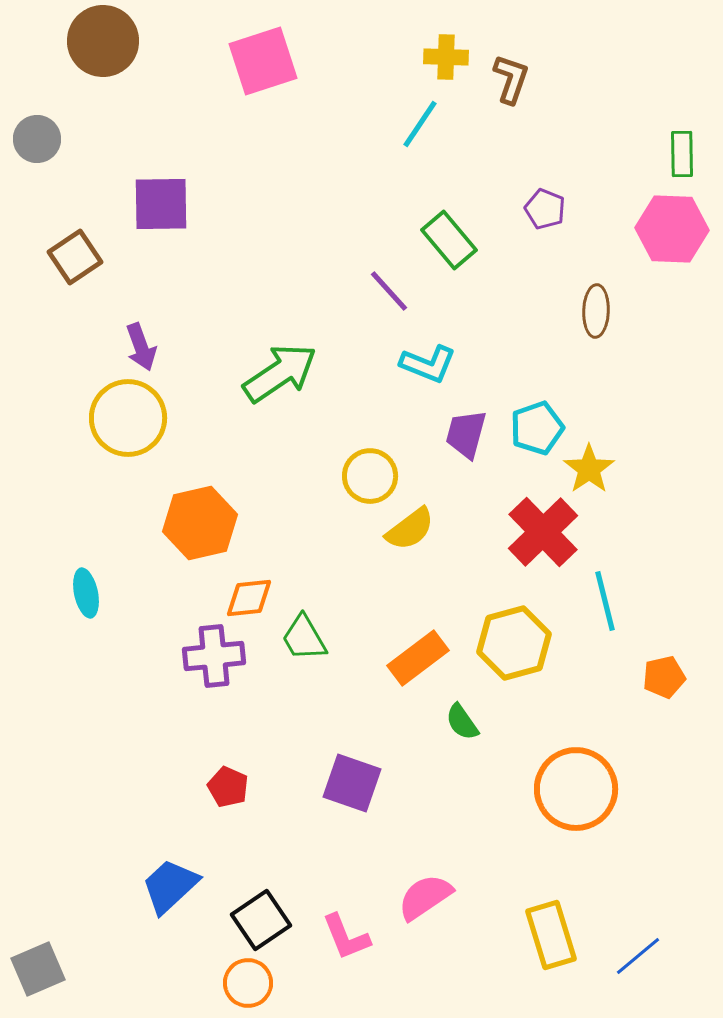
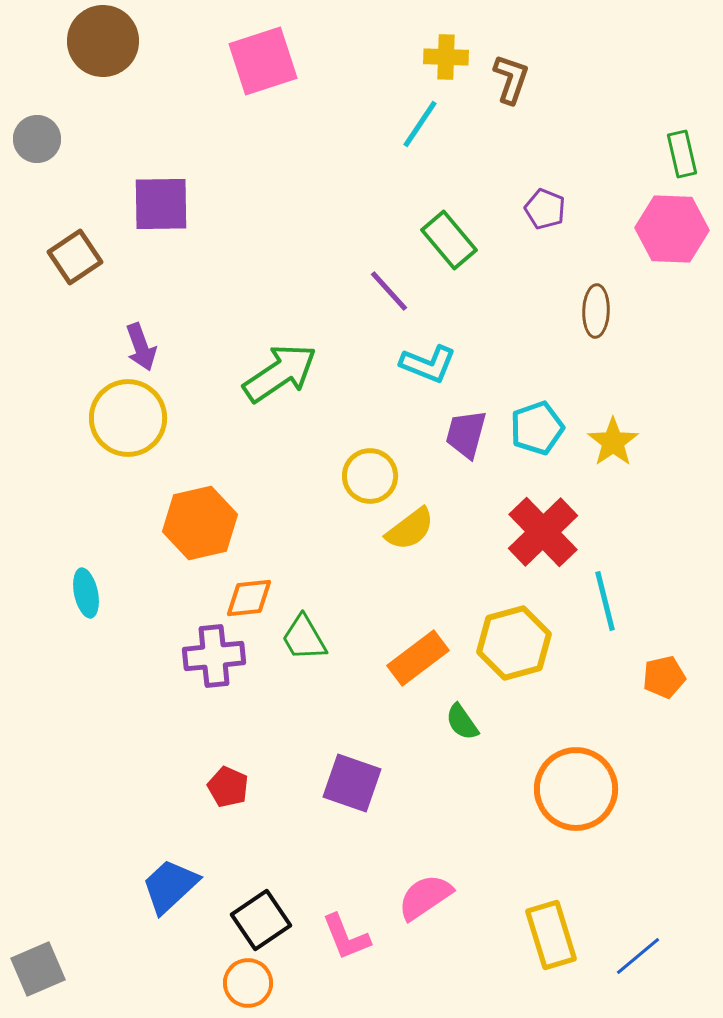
green rectangle at (682, 154): rotated 12 degrees counterclockwise
yellow star at (589, 469): moved 24 px right, 27 px up
